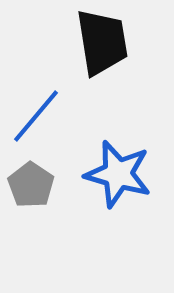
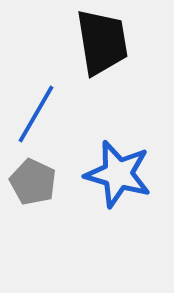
blue line: moved 2 px up; rotated 10 degrees counterclockwise
gray pentagon: moved 2 px right, 3 px up; rotated 9 degrees counterclockwise
